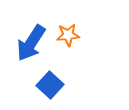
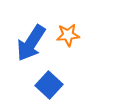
blue square: moved 1 px left
